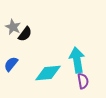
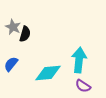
black semicircle: rotated 21 degrees counterclockwise
cyan arrow: moved 2 px right; rotated 15 degrees clockwise
purple semicircle: moved 5 px down; rotated 133 degrees clockwise
